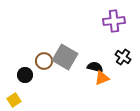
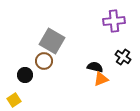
gray square: moved 13 px left, 16 px up
orange triangle: moved 1 px left, 1 px down
